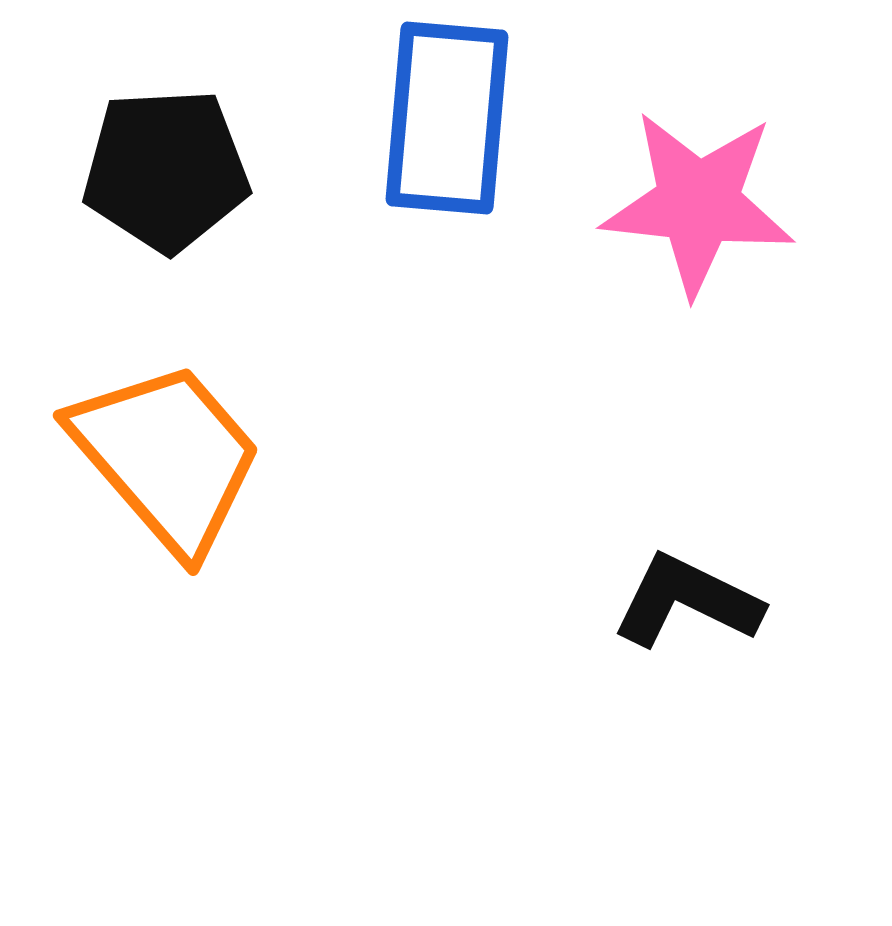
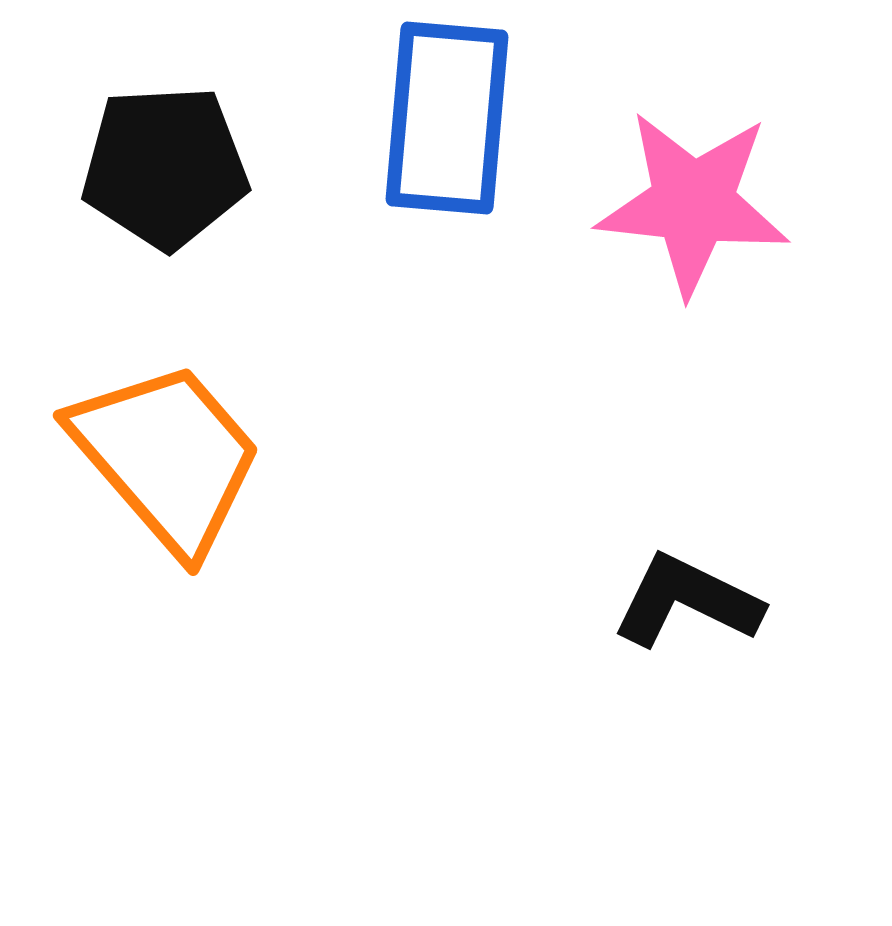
black pentagon: moved 1 px left, 3 px up
pink star: moved 5 px left
